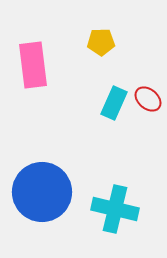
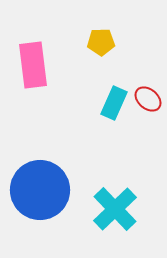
blue circle: moved 2 px left, 2 px up
cyan cross: rotated 33 degrees clockwise
